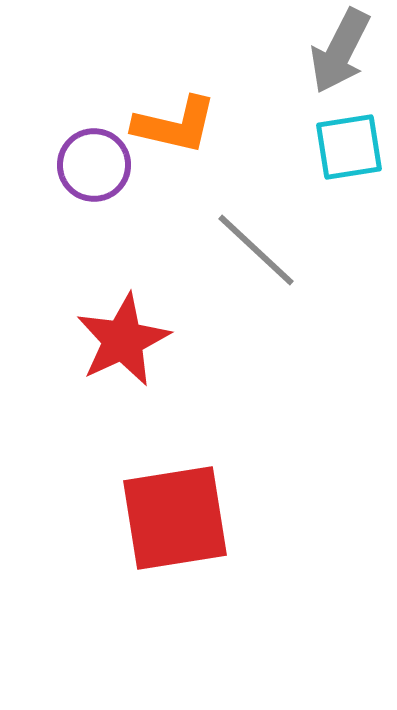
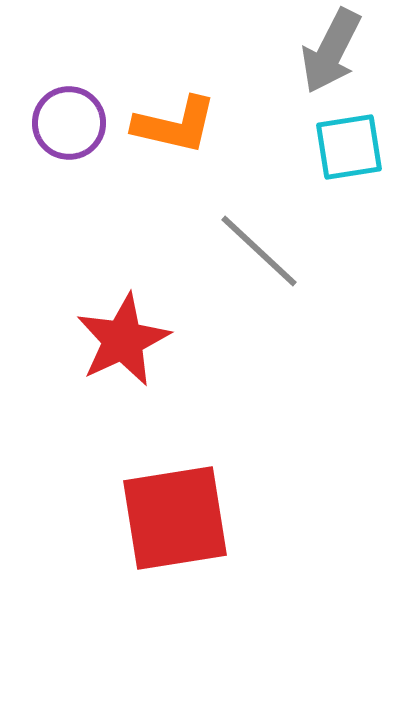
gray arrow: moved 9 px left
purple circle: moved 25 px left, 42 px up
gray line: moved 3 px right, 1 px down
